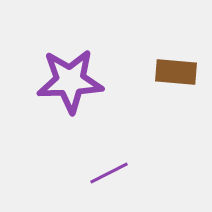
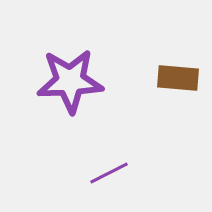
brown rectangle: moved 2 px right, 6 px down
